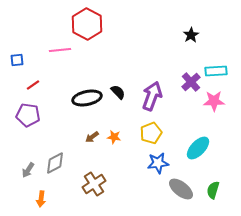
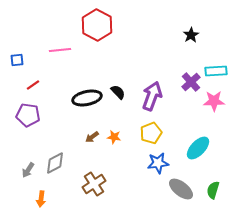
red hexagon: moved 10 px right, 1 px down
